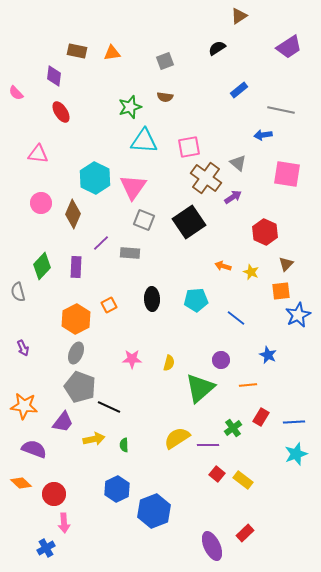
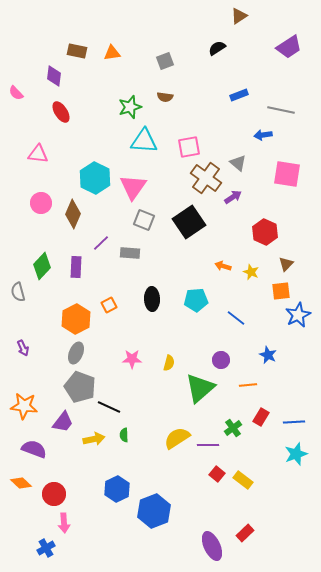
blue rectangle at (239, 90): moved 5 px down; rotated 18 degrees clockwise
green semicircle at (124, 445): moved 10 px up
